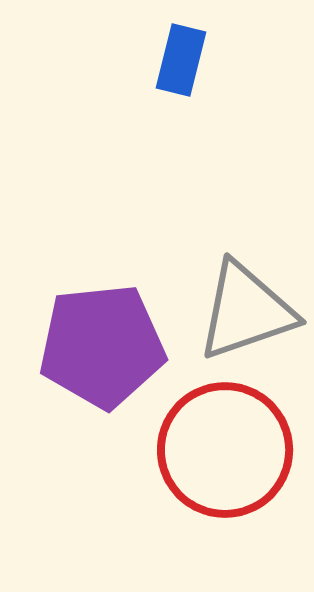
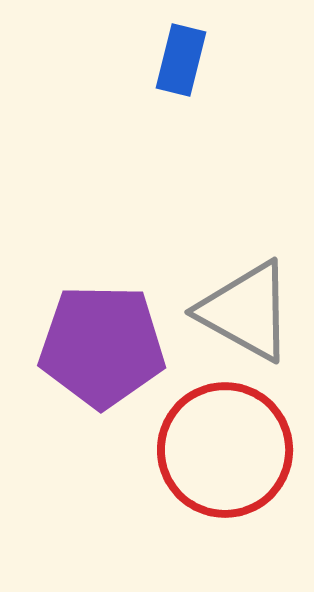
gray triangle: rotated 48 degrees clockwise
purple pentagon: rotated 7 degrees clockwise
